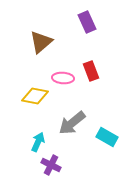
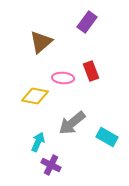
purple rectangle: rotated 60 degrees clockwise
